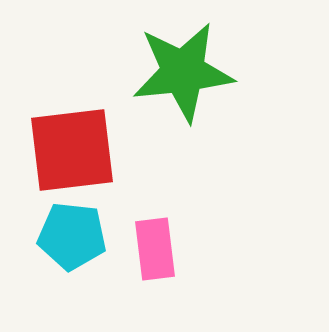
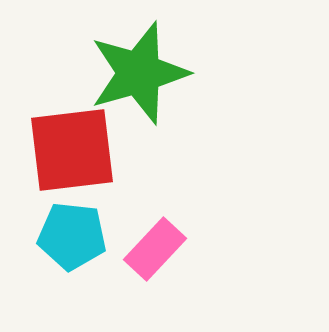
green star: moved 44 px left, 1 px down; rotated 10 degrees counterclockwise
pink rectangle: rotated 50 degrees clockwise
